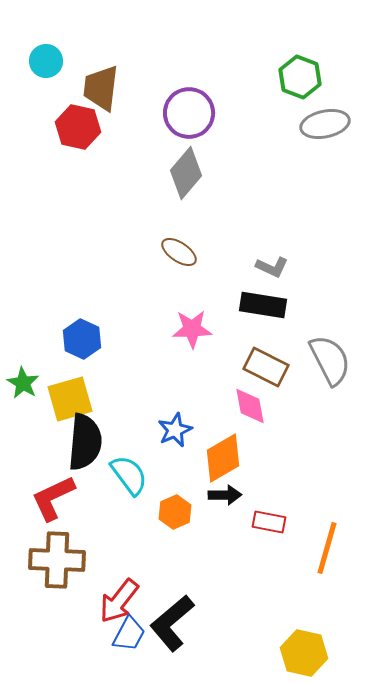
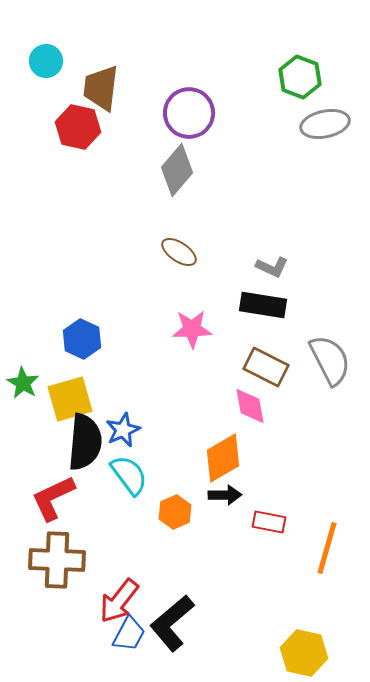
gray diamond: moved 9 px left, 3 px up
blue star: moved 52 px left
